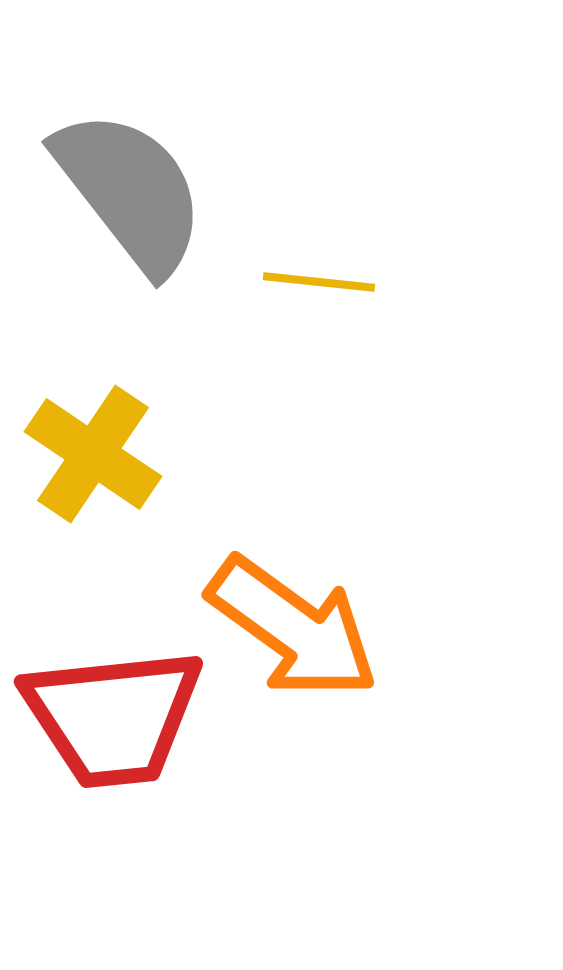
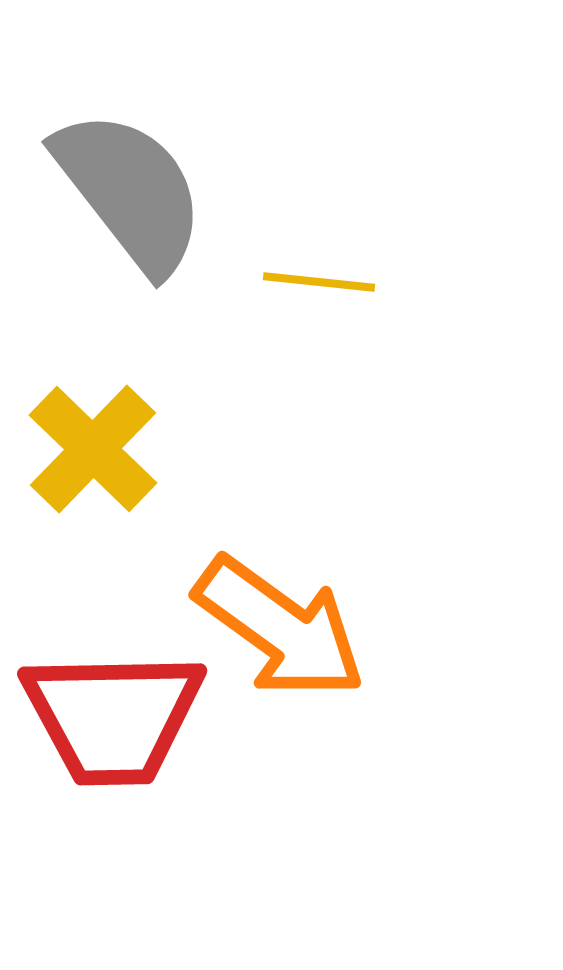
yellow cross: moved 5 px up; rotated 10 degrees clockwise
orange arrow: moved 13 px left
red trapezoid: rotated 5 degrees clockwise
